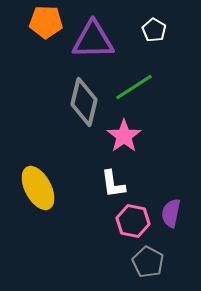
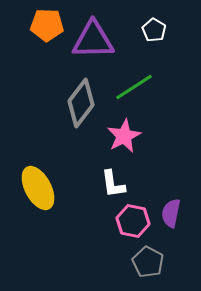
orange pentagon: moved 1 px right, 3 px down
gray diamond: moved 3 px left, 1 px down; rotated 24 degrees clockwise
pink star: rotated 8 degrees clockwise
